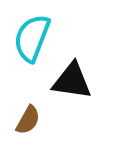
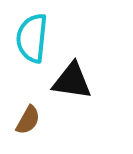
cyan semicircle: rotated 15 degrees counterclockwise
